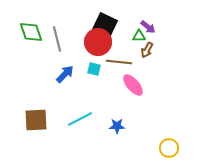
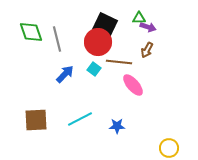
purple arrow: rotated 21 degrees counterclockwise
green triangle: moved 18 px up
cyan square: rotated 24 degrees clockwise
